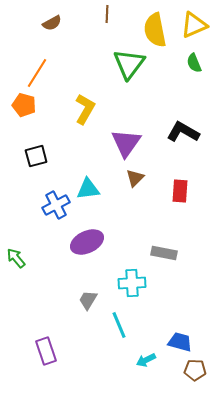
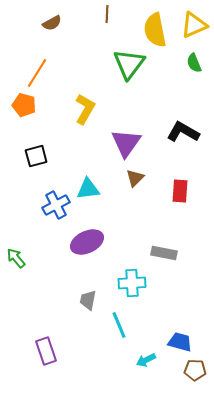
gray trapezoid: rotated 20 degrees counterclockwise
